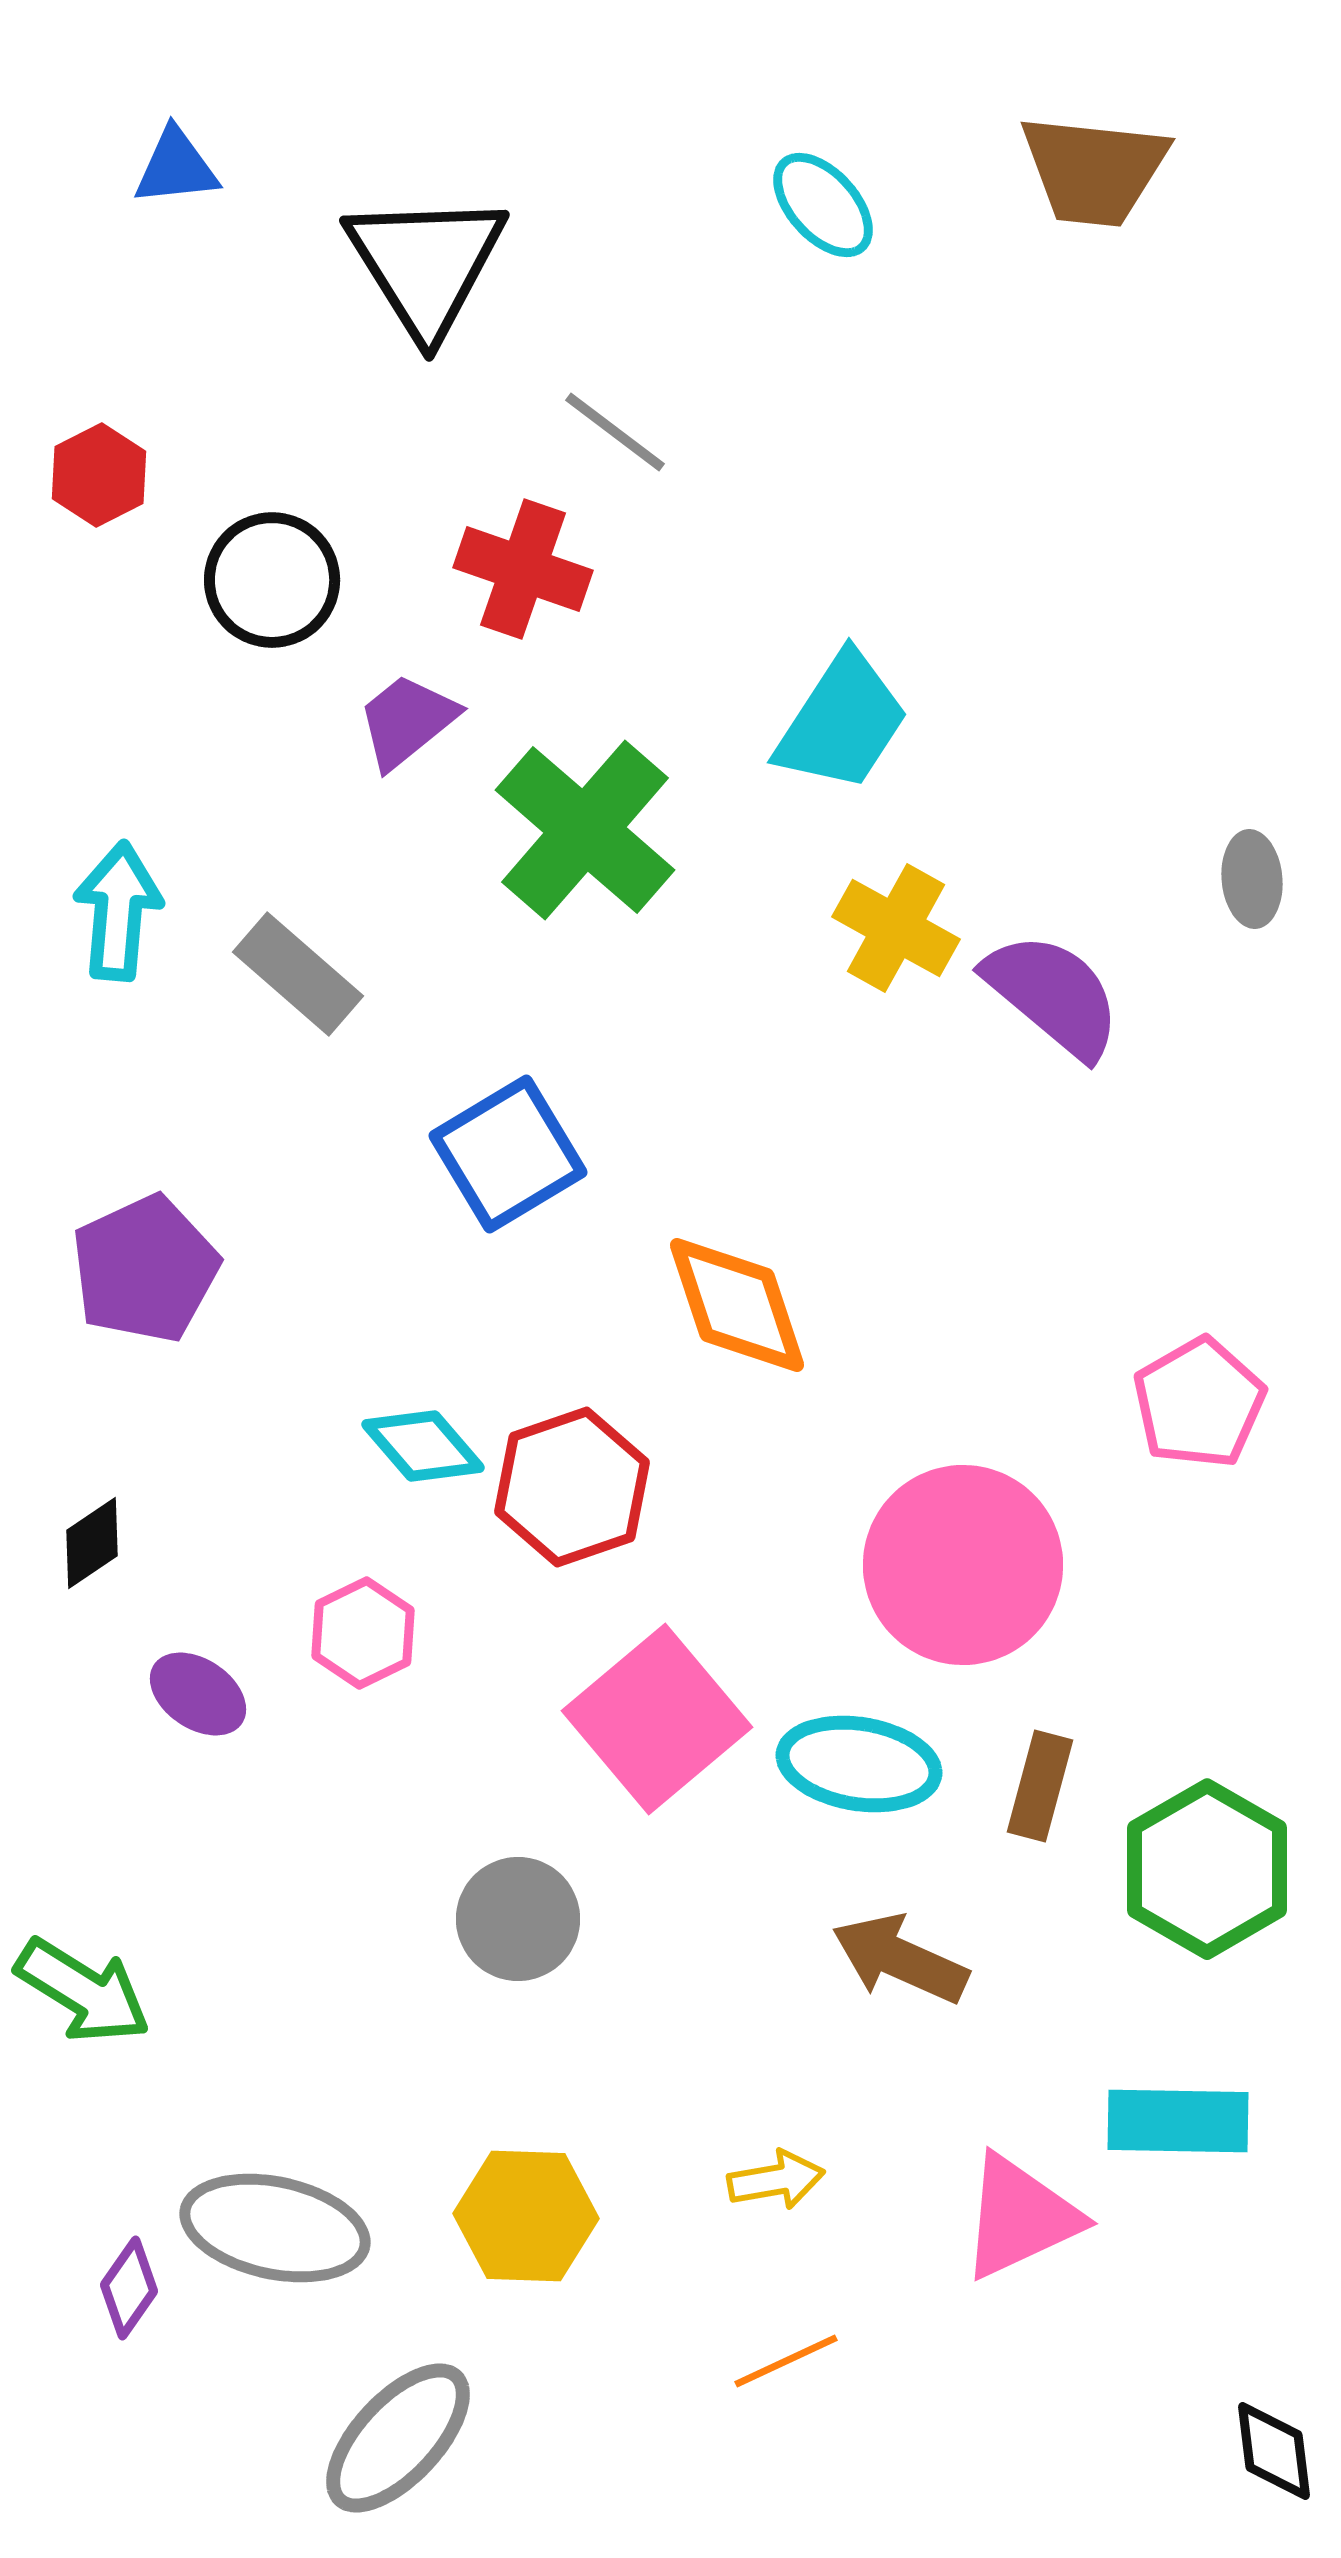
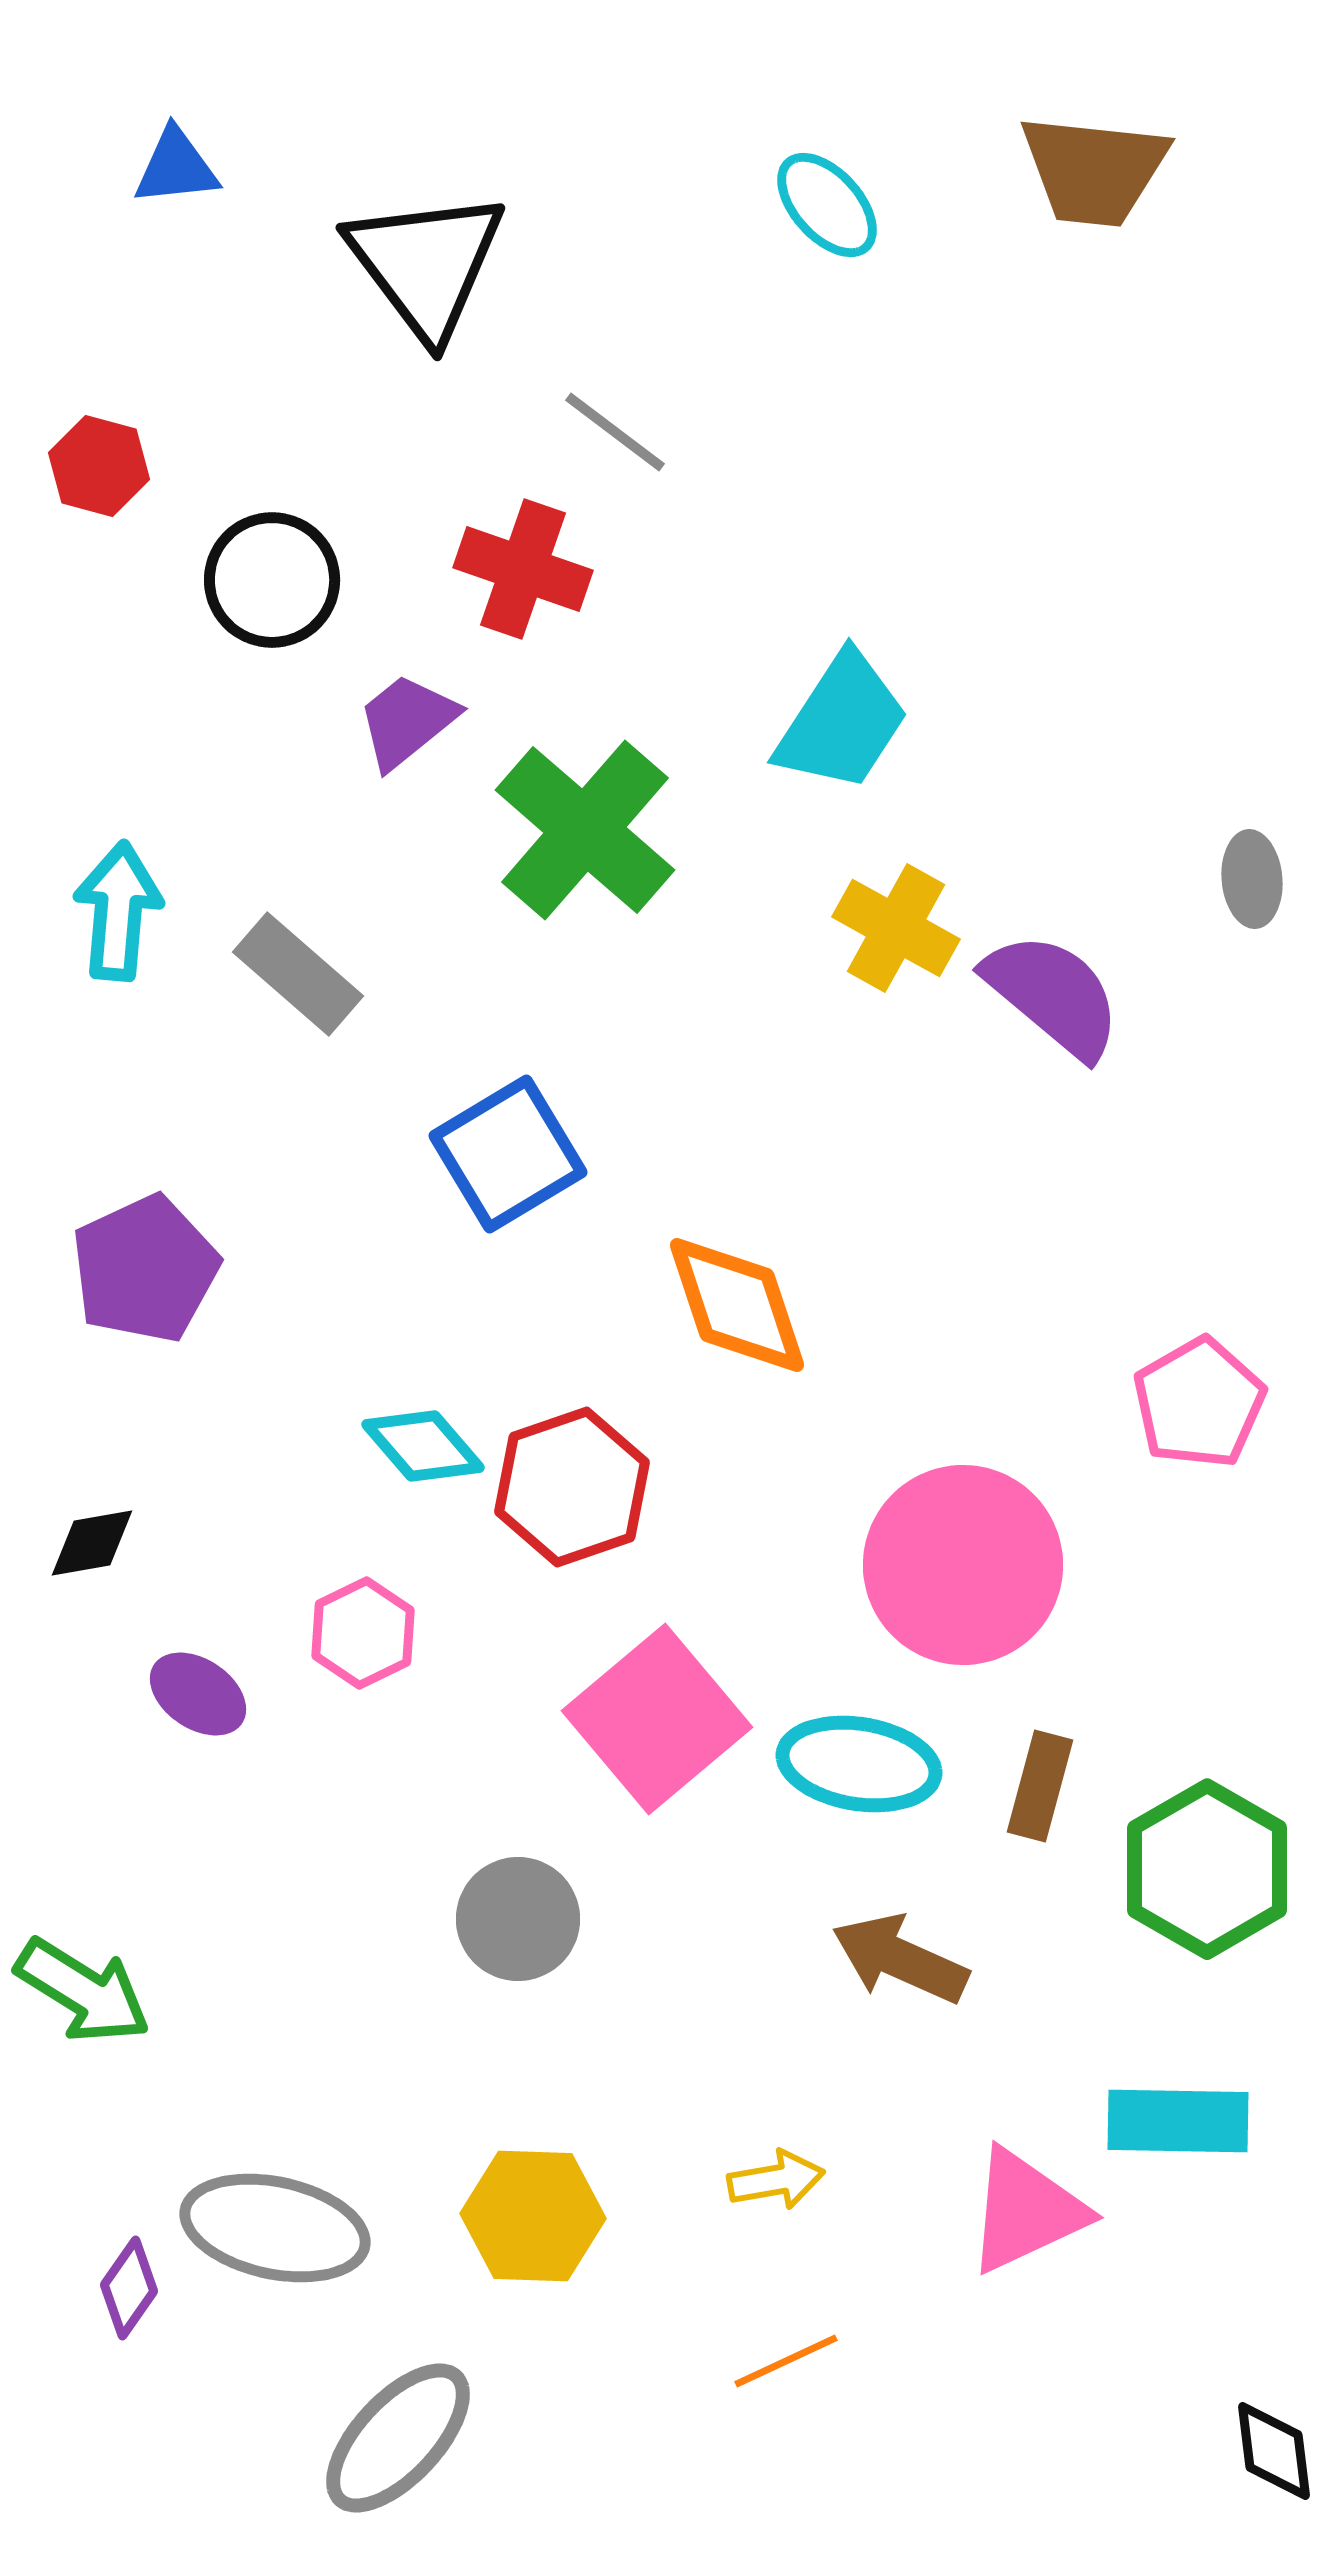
cyan ellipse at (823, 205): moved 4 px right
black triangle at (426, 264): rotated 5 degrees counterclockwise
red hexagon at (99, 475): moved 9 px up; rotated 18 degrees counterclockwise
black diamond at (92, 1543): rotated 24 degrees clockwise
yellow hexagon at (526, 2216): moved 7 px right
pink triangle at (1020, 2217): moved 6 px right, 6 px up
